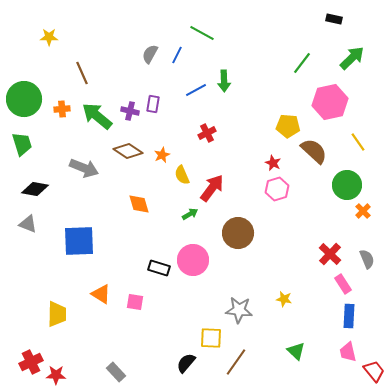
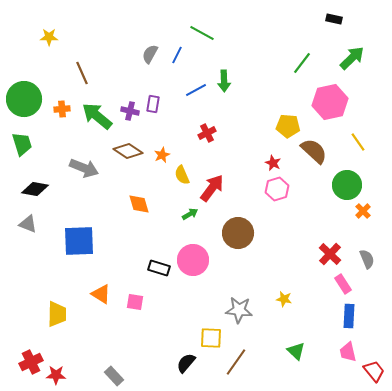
gray rectangle at (116, 372): moved 2 px left, 4 px down
